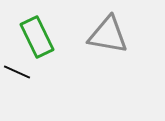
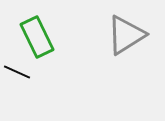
gray triangle: moved 18 px right; rotated 42 degrees counterclockwise
